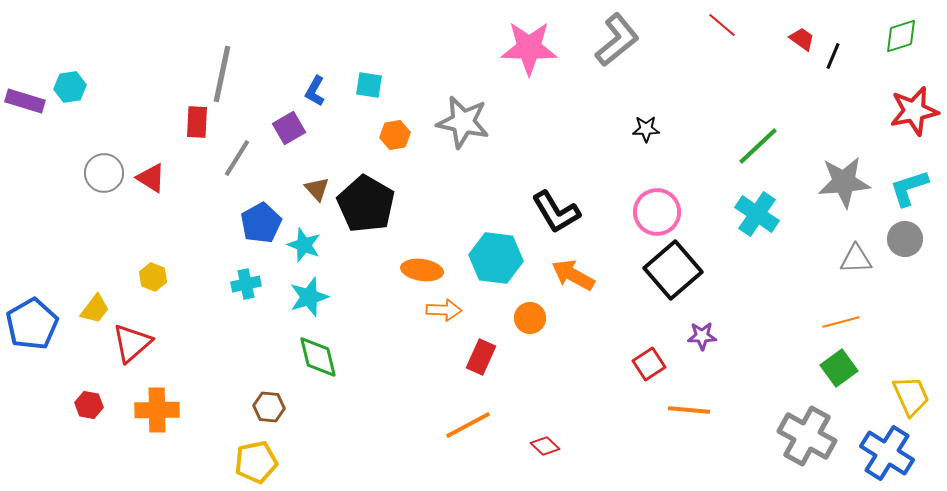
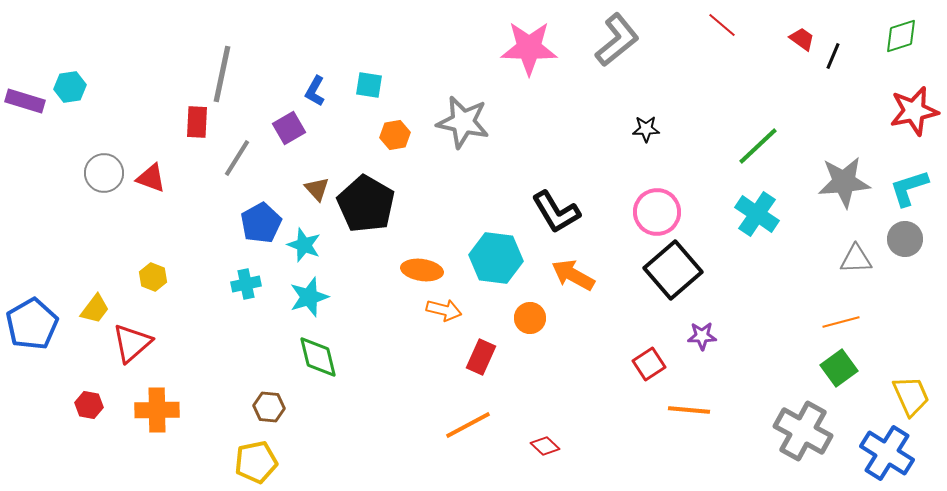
red triangle at (151, 178): rotated 12 degrees counterclockwise
orange arrow at (444, 310): rotated 12 degrees clockwise
gray cross at (807, 436): moved 4 px left, 5 px up
